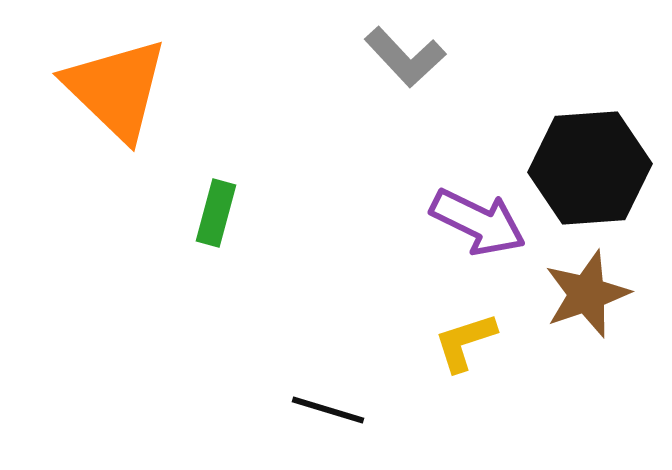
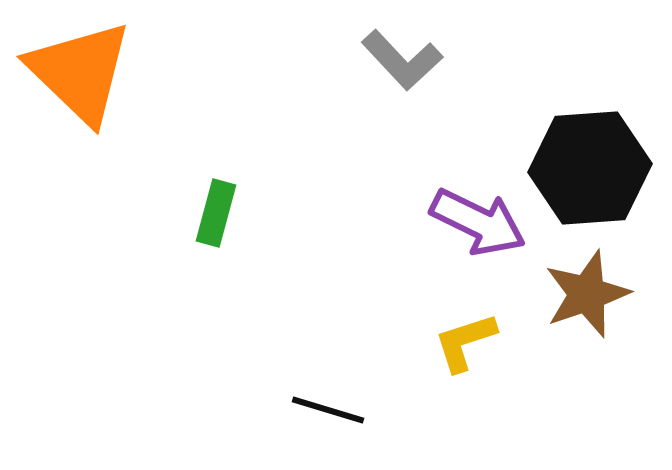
gray L-shape: moved 3 px left, 3 px down
orange triangle: moved 36 px left, 17 px up
